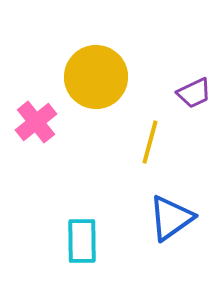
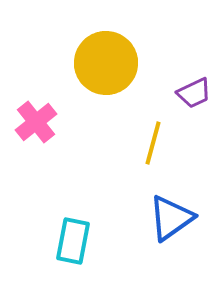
yellow circle: moved 10 px right, 14 px up
yellow line: moved 3 px right, 1 px down
cyan rectangle: moved 9 px left; rotated 12 degrees clockwise
